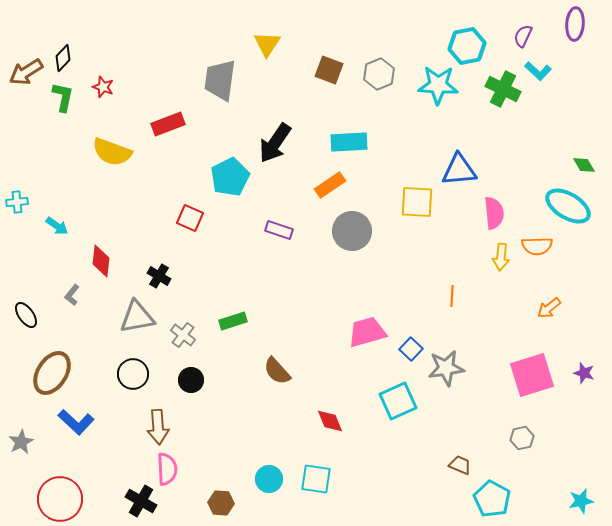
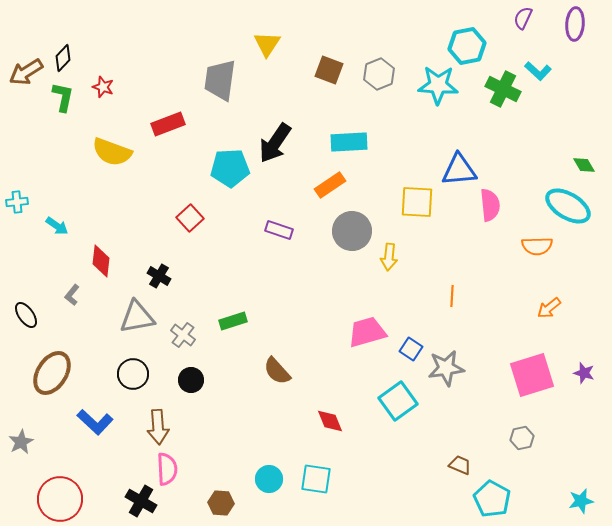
purple semicircle at (523, 36): moved 18 px up
cyan pentagon at (230, 177): moved 9 px up; rotated 24 degrees clockwise
pink semicircle at (494, 213): moved 4 px left, 8 px up
red square at (190, 218): rotated 24 degrees clockwise
yellow arrow at (501, 257): moved 112 px left
blue square at (411, 349): rotated 10 degrees counterclockwise
cyan square at (398, 401): rotated 12 degrees counterclockwise
blue L-shape at (76, 422): moved 19 px right
